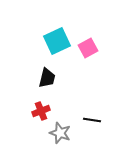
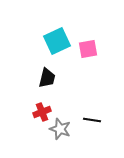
pink square: moved 1 px down; rotated 18 degrees clockwise
red cross: moved 1 px right, 1 px down
gray star: moved 4 px up
